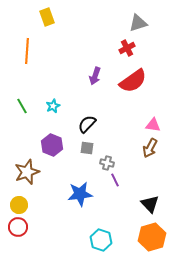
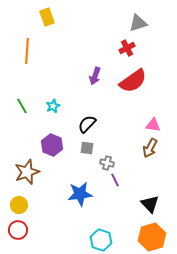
red circle: moved 3 px down
